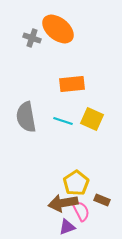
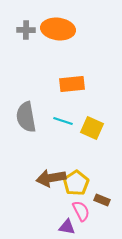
orange ellipse: rotated 32 degrees counterclockwise
gray cross: moved 6 px left, 8 px up; rotated 18 degrees counterclockwise
yellow square: moved 9 px down
brown arrow: moved 12 px left, 25 px up
purple triangle: rotated 30 degrees clockwise
